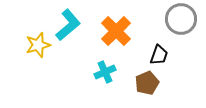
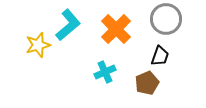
gray circle: moved 15 px left
orange cross: moved 2 px up
black trapezoid: moved 1 px right, 1 px down
